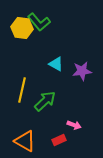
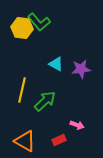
purple star: moved 1 px left, 2 px up
pink arrow: moved 3 px right
